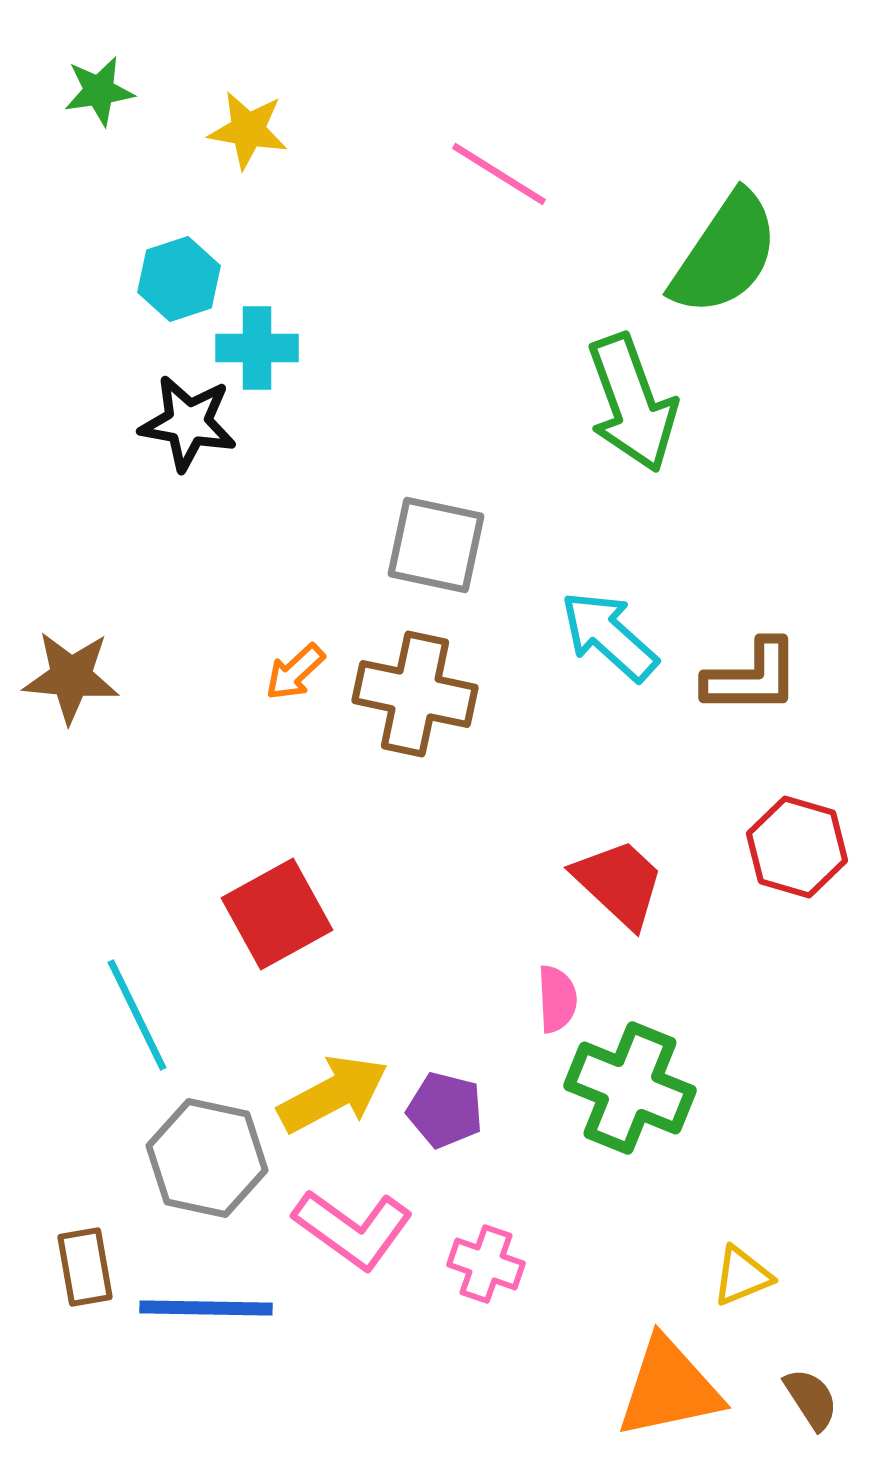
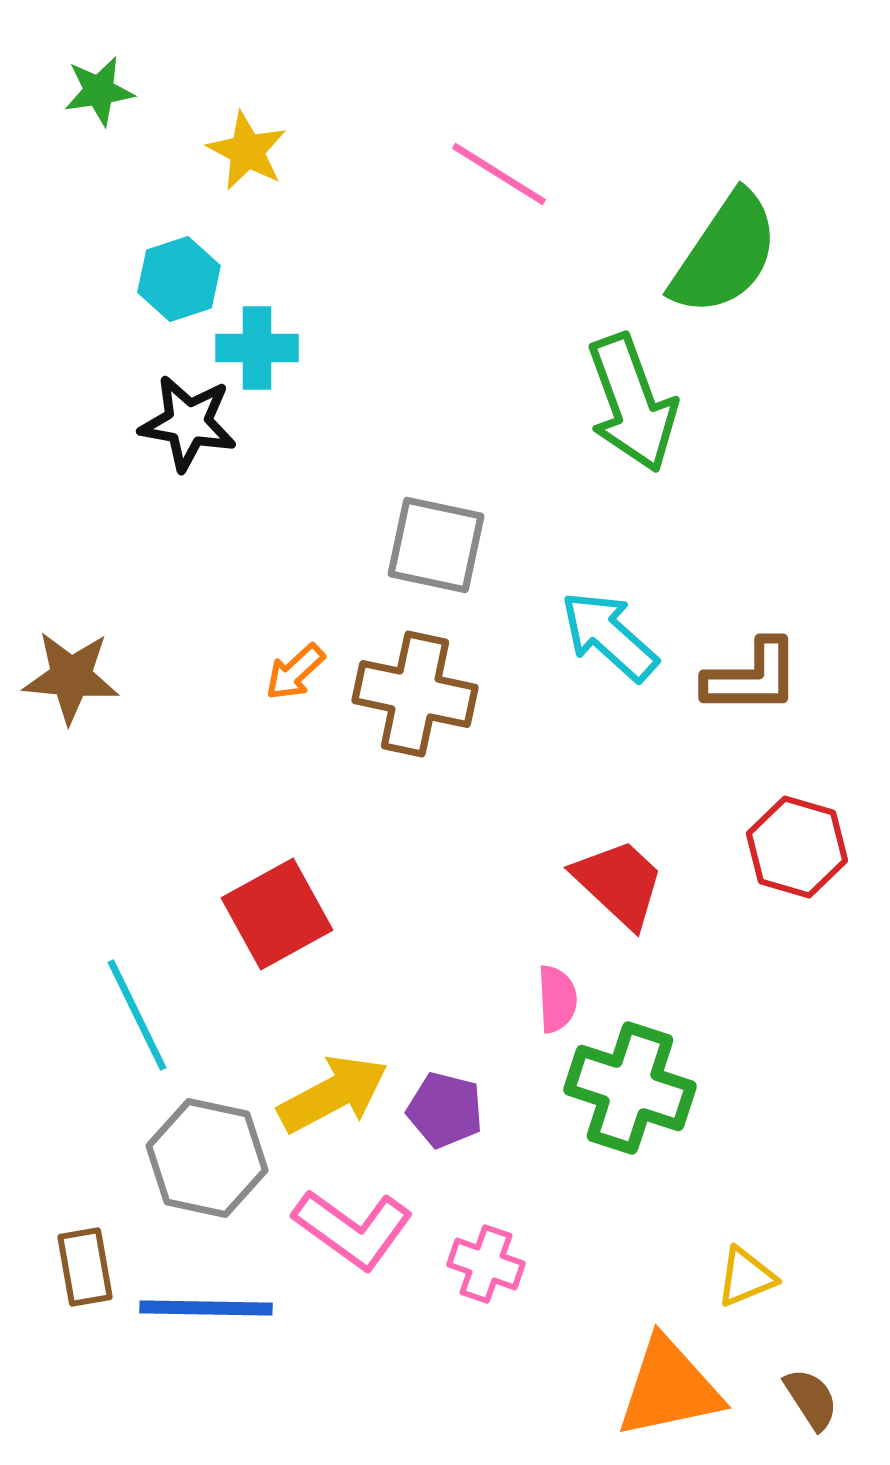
yellow star: moved 1 px left, 21 px down; rotated 18 degrees clockwise
green cross: rotated 4 degrees counterclockwise
yellow triangle: moved 4 px right, 1 px down
